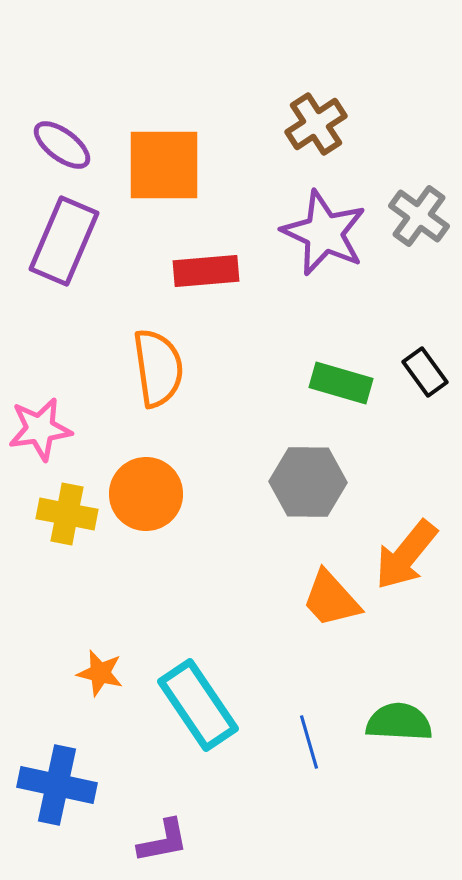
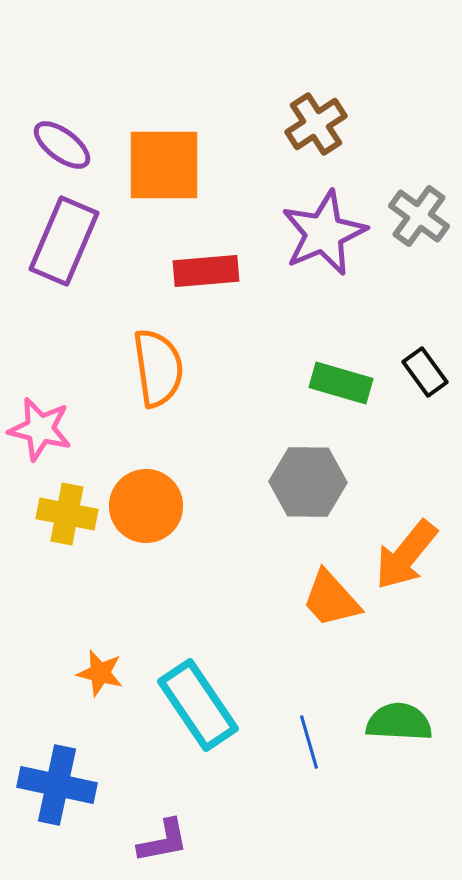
purple star: rotated 24 degrees clockwise
pink star: rotated 22 degrees clockwise
orange circle: moved 12 px down
